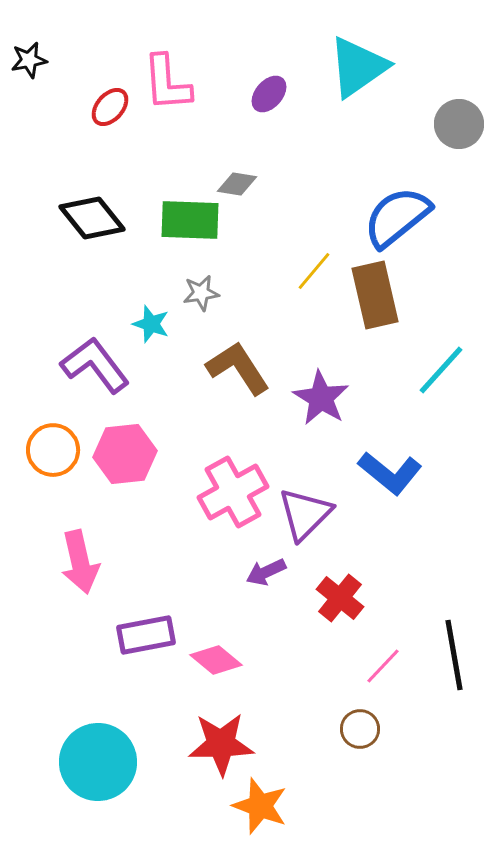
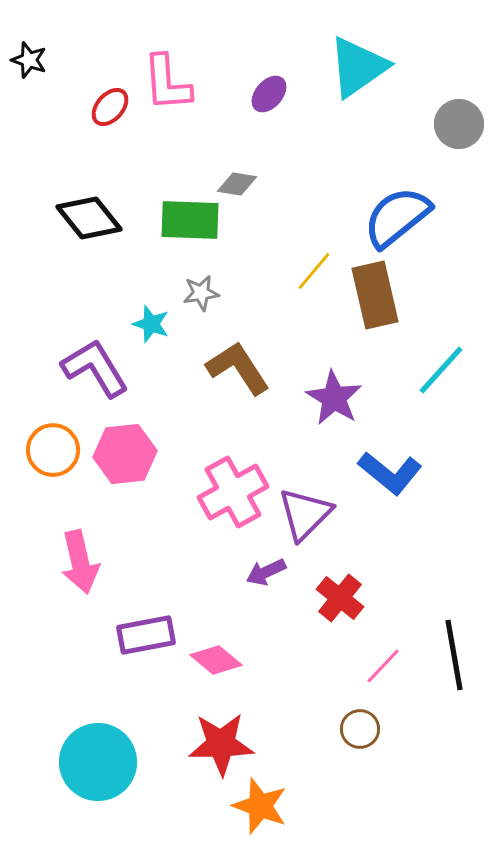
black star: rotated 30 degrees clockwise
black diamond: moved 3 px left
purple L-shape: moved 3 px down; rotated 6 degrees clockwise
purple star: moved 13 px right
